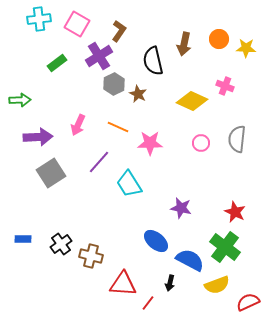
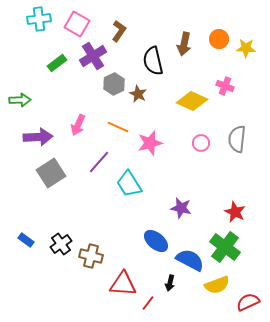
purple cross: moved 6 px left
pink star: rotated 15 degrees counterclockwise
blue rectangle: moved 3 px right, 1 px down; rotated 35 degrees clockwise
